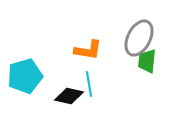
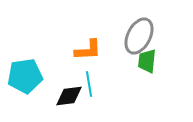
gray ellipse: moved 2 px up
orange L-shape: rotated 12 degrees counterclockwise
cyan pentagon: rotated 8 degrees clockwise
black diamond: rotated 20 degrees counterclockwise
